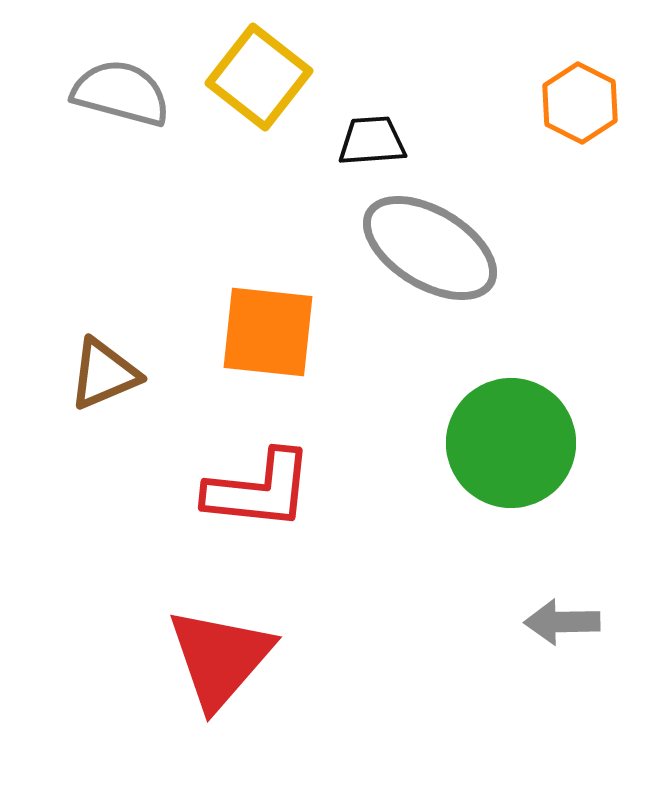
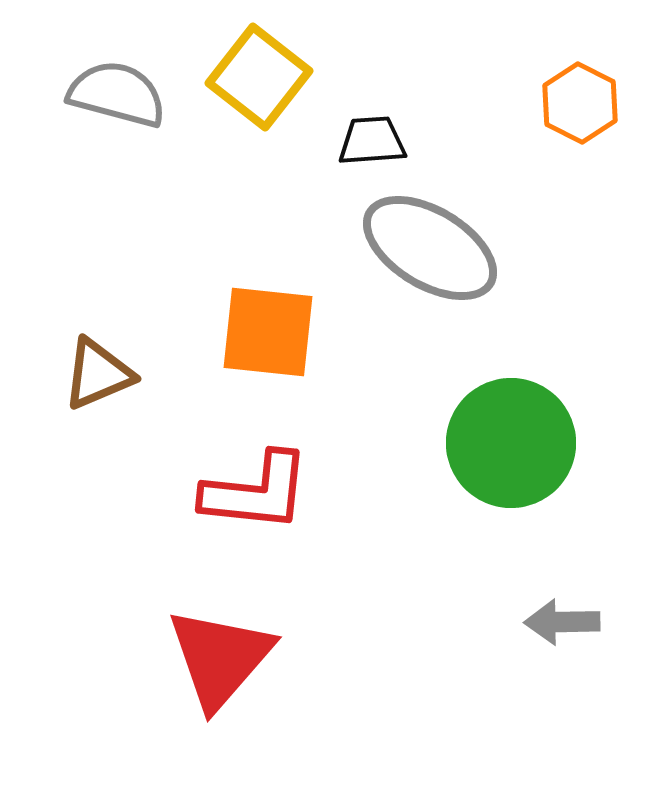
gray semicircle: moved 4 px left, 1 px down
brown triangle: moved 6 px left
red L-shape: moved 3 px left, 2 px down
